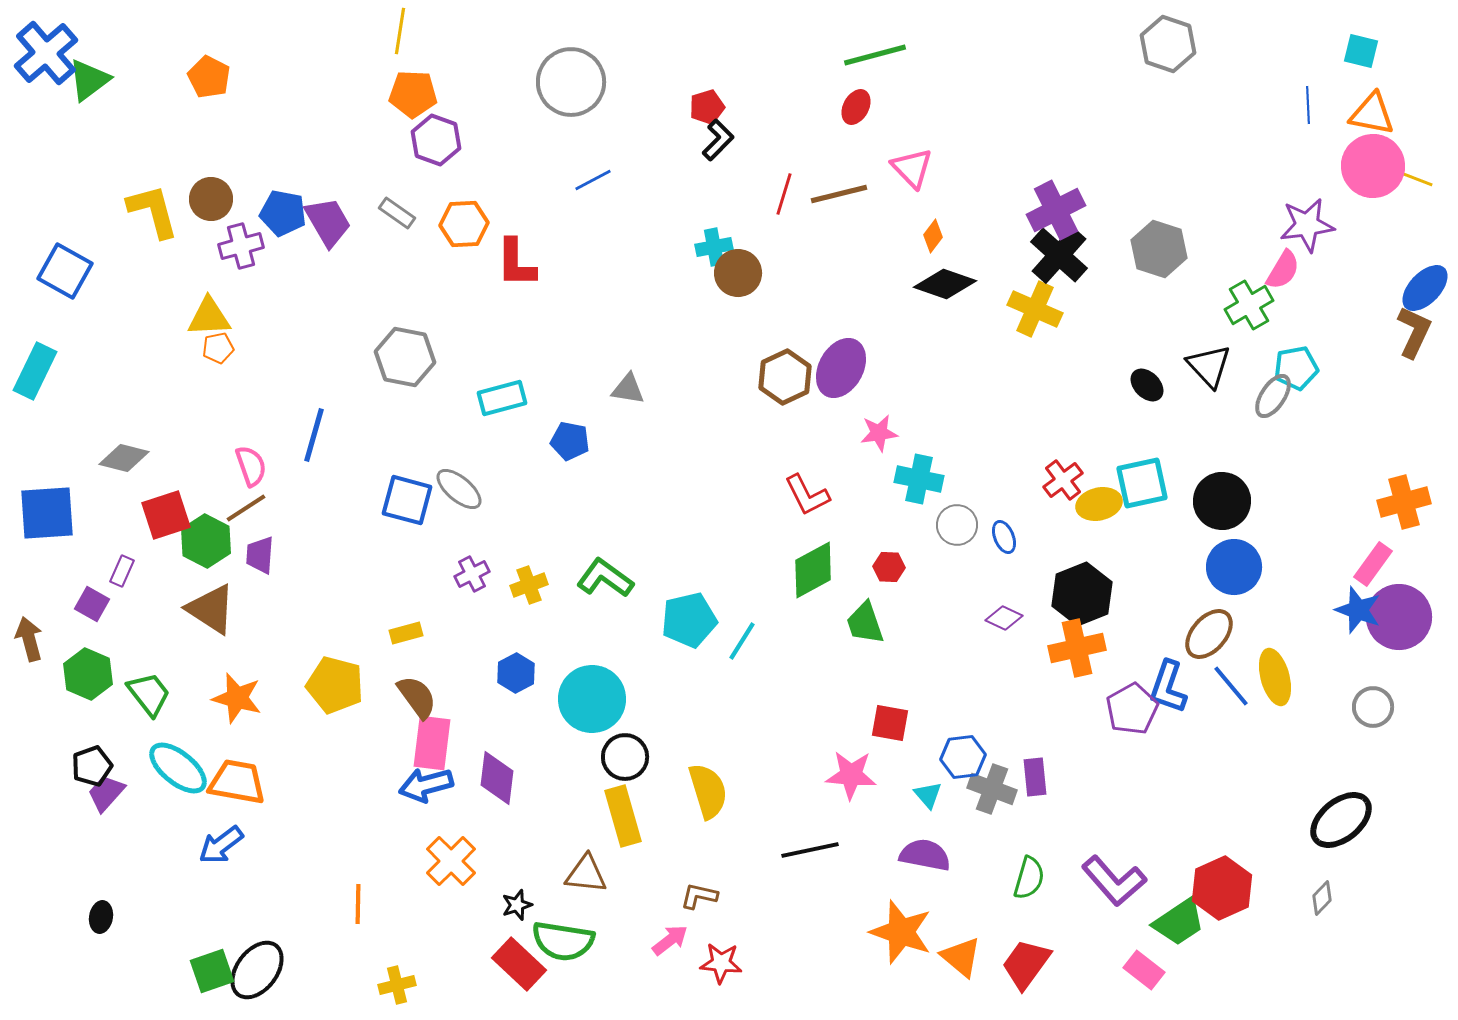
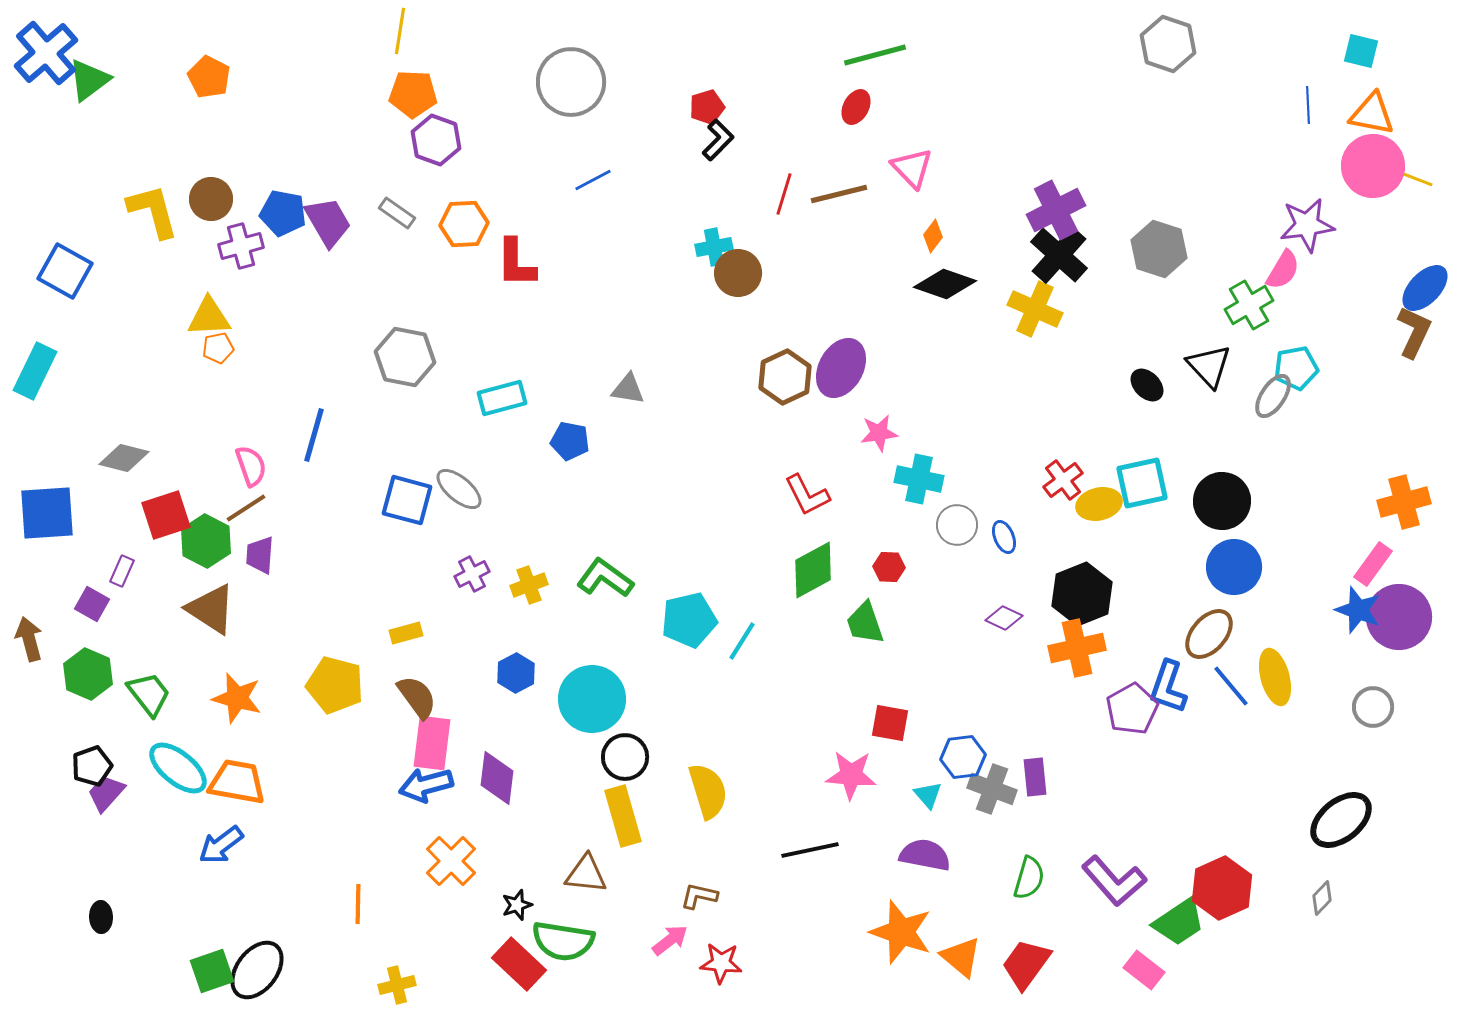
black ellipse at (101, 917): rotated 12 degrees counterclockwise
